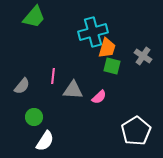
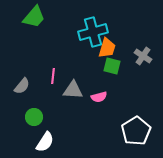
pink semicircle: rotated 28 degrees clockwise
white semicircle: moved 1 px down
